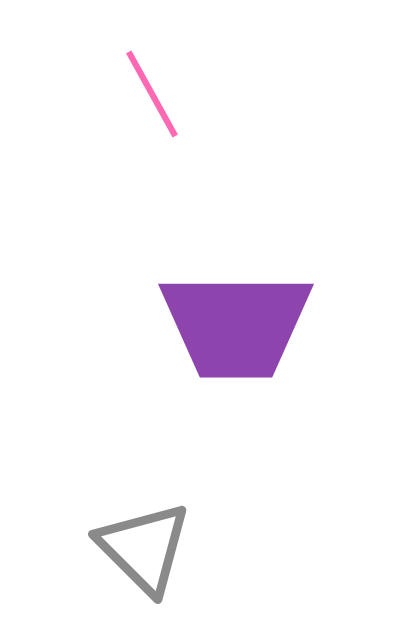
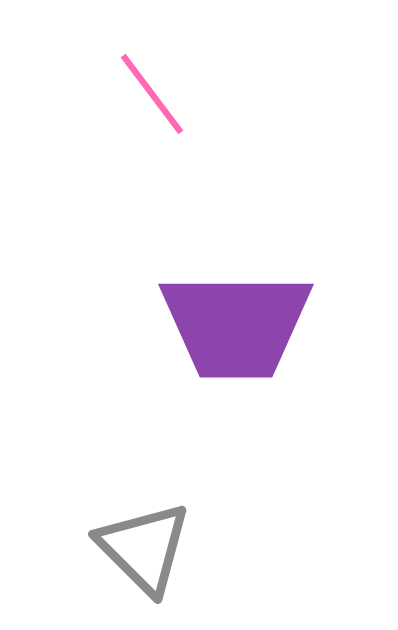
pink line: rotated 8 degrees counterclockwise
